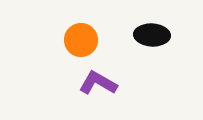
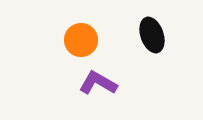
black ellipse: rotated 68 degrees clockwise
